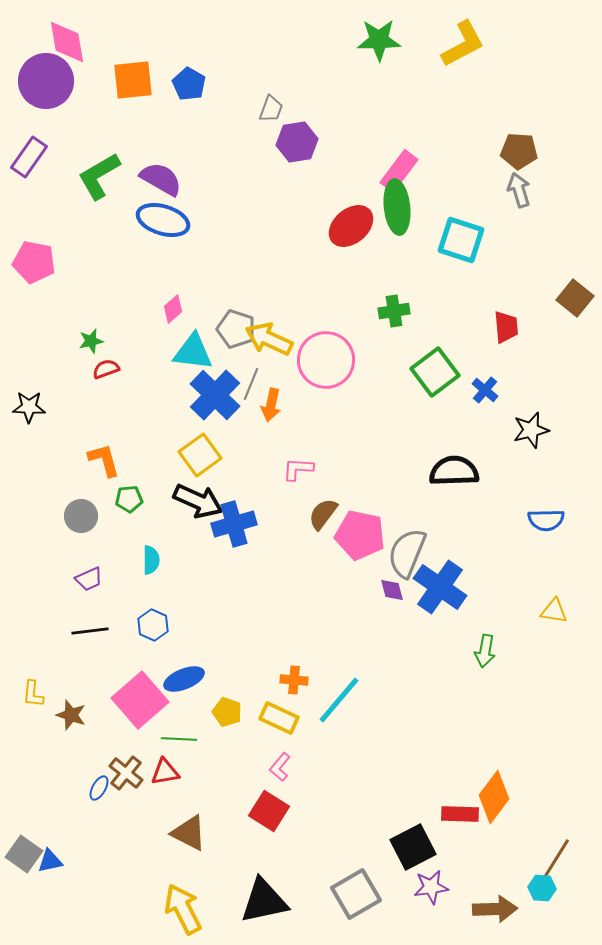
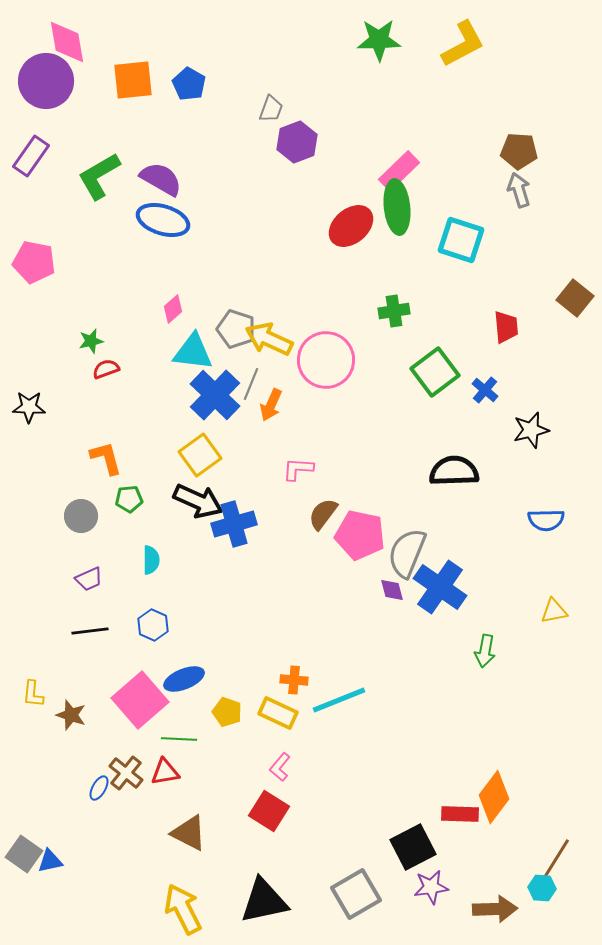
purple hexagon at (297, 142): rotated 12 degrees counterclockwise
purple rectangle at (29, 157): moved 2 px right, 1 px up
pink rectangle at (399, 171): rotated 9 degrees clockwise
orange arrow at (271, 405): rotated 12 degrees clockwise
orange L-shape at (104, 460): moved 2 px right, 2 px up
yellow triangle at (554, 611): rotated 20 degrees counterclockwise
cyan line at (339, 700): rotated 28 degrees clockwise
yellow rectangle at (279, 718): moved 1 px left, 5 px up
